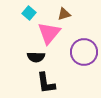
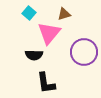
black semicircle: moved 2 px left, 2 px up
